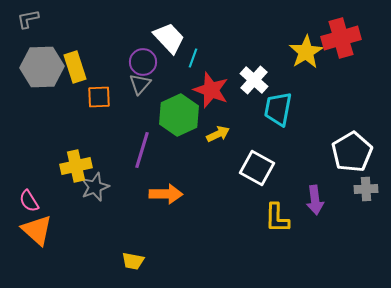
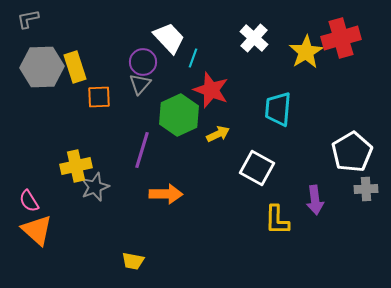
white cross: moved 42 px up
cyan trapezoid: rotated 6 degrees counterclockwise
yellow L-shape: moved 2 px down
